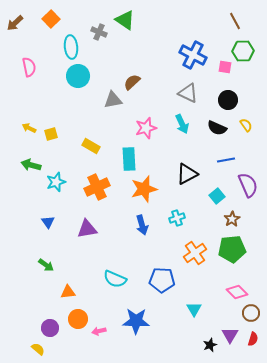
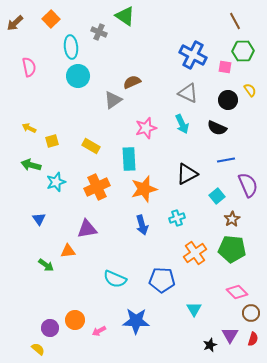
green triangle at (125, 20): moved 4 px up
brown semicircle at (132, 82): rotated 18 degrees clockwise
gray triangle at (113, 100): rotated 24 degrees counterclockwise
yellow semicircle at (246, 125): moved 4 px right, 35 px up
yellow square at (51, 134): moved 1 px right, 7 px down
blue triangle at (48, 222): moved 9 px left, 3 px up
green pentagon at (232, 249): rotated 12 degrees clockwise
orange triangle at (68, 292): moved 41 px up
orange circle at (78, 319): moved 3 px left, 1 px down
pink arrow at (99, 331): rotated 16 degrees counterclockwise
